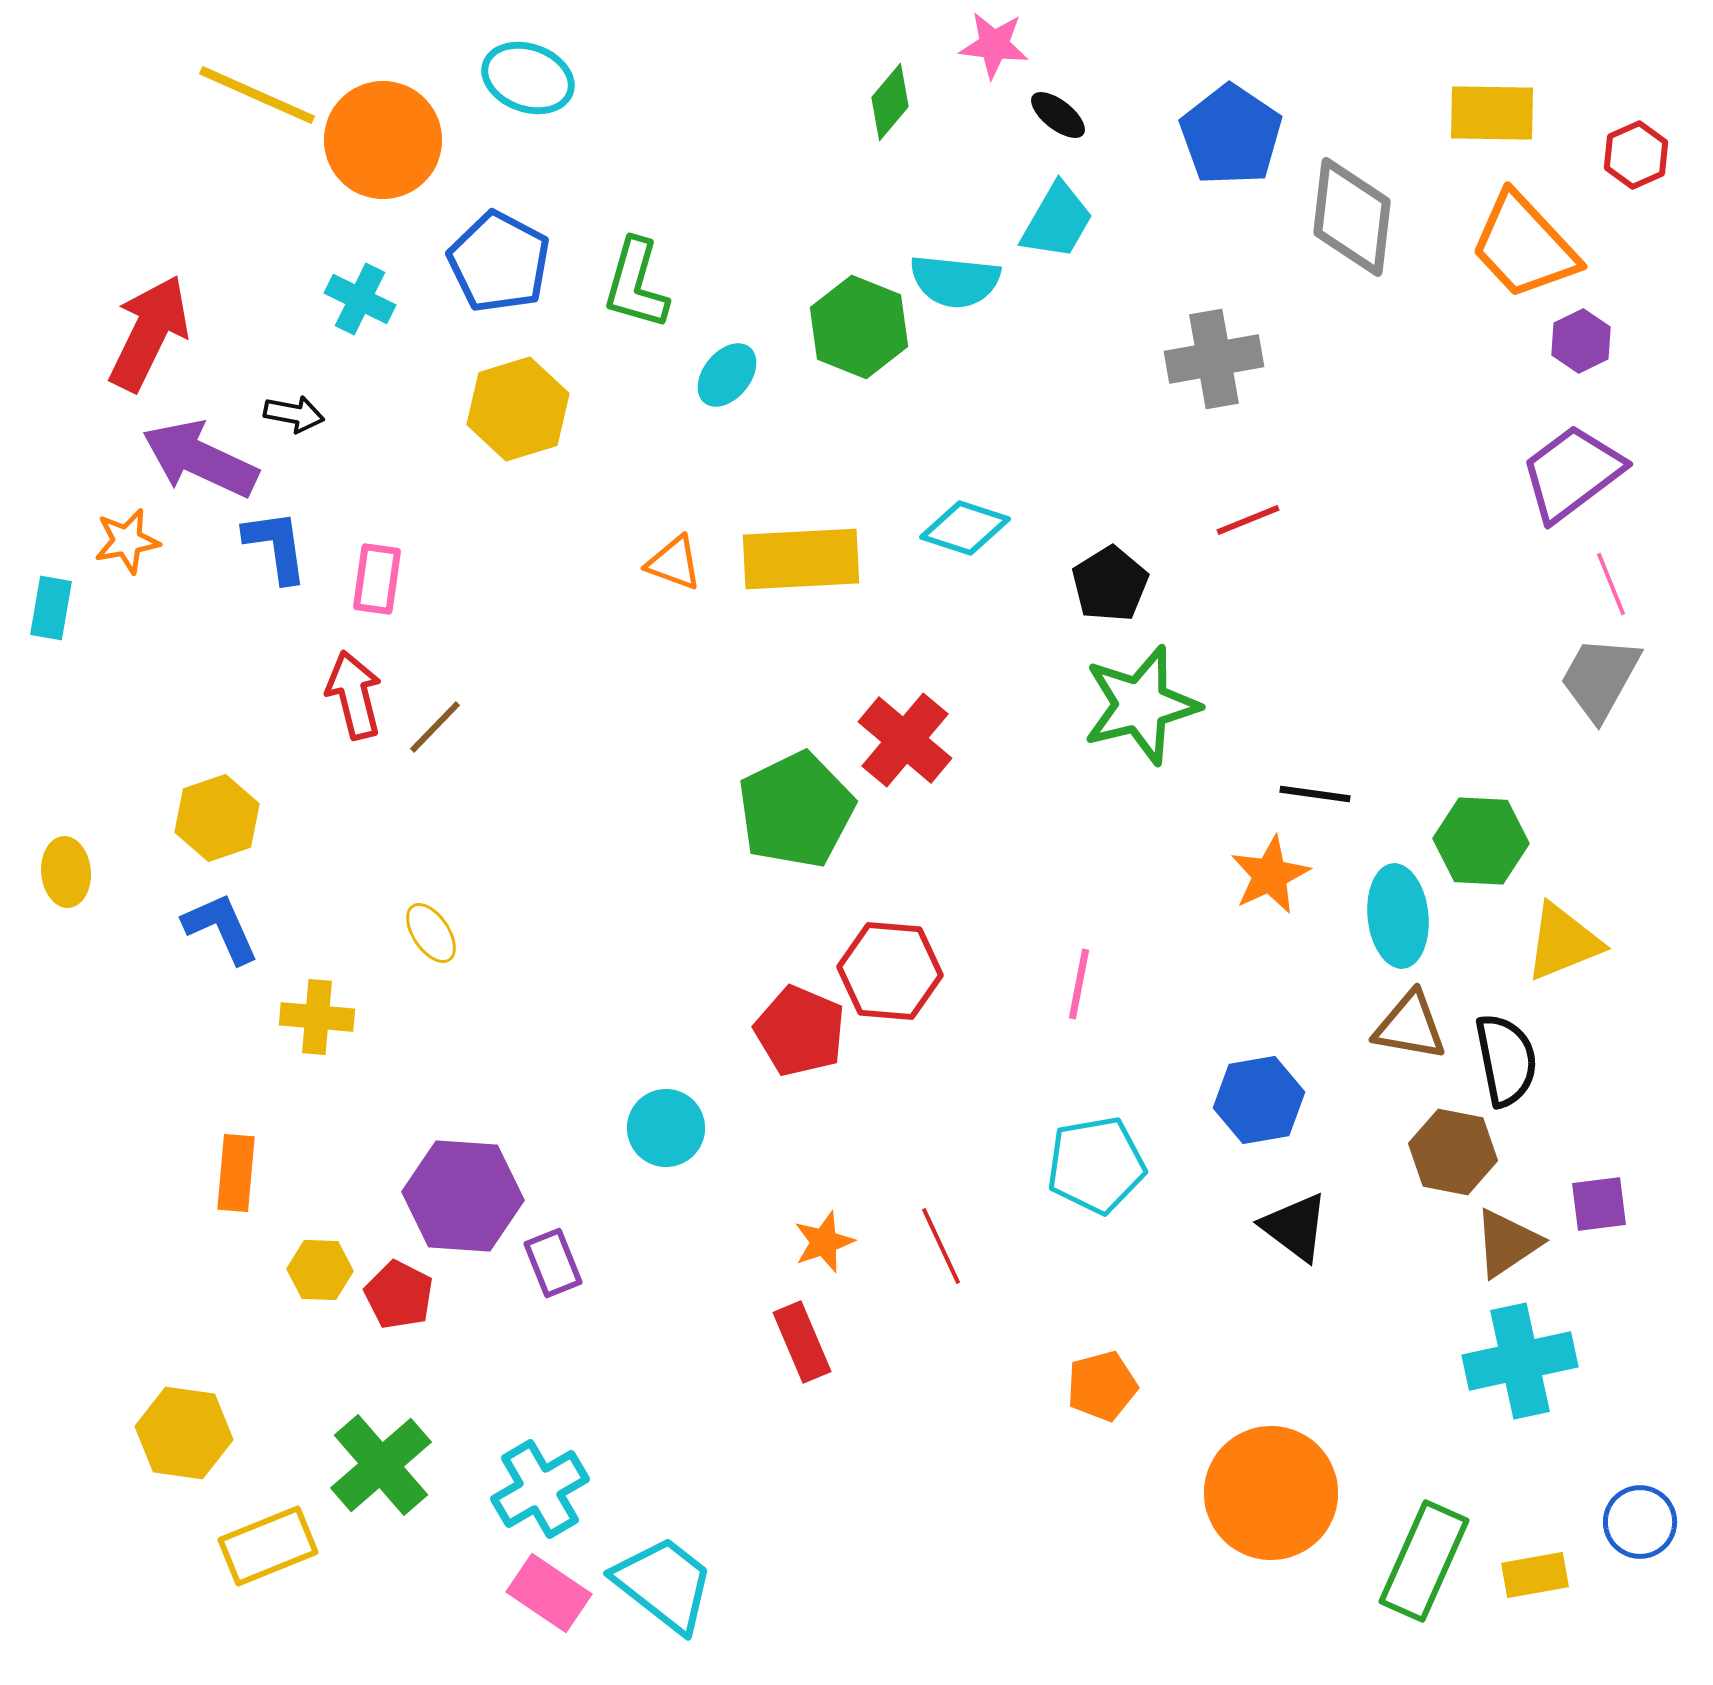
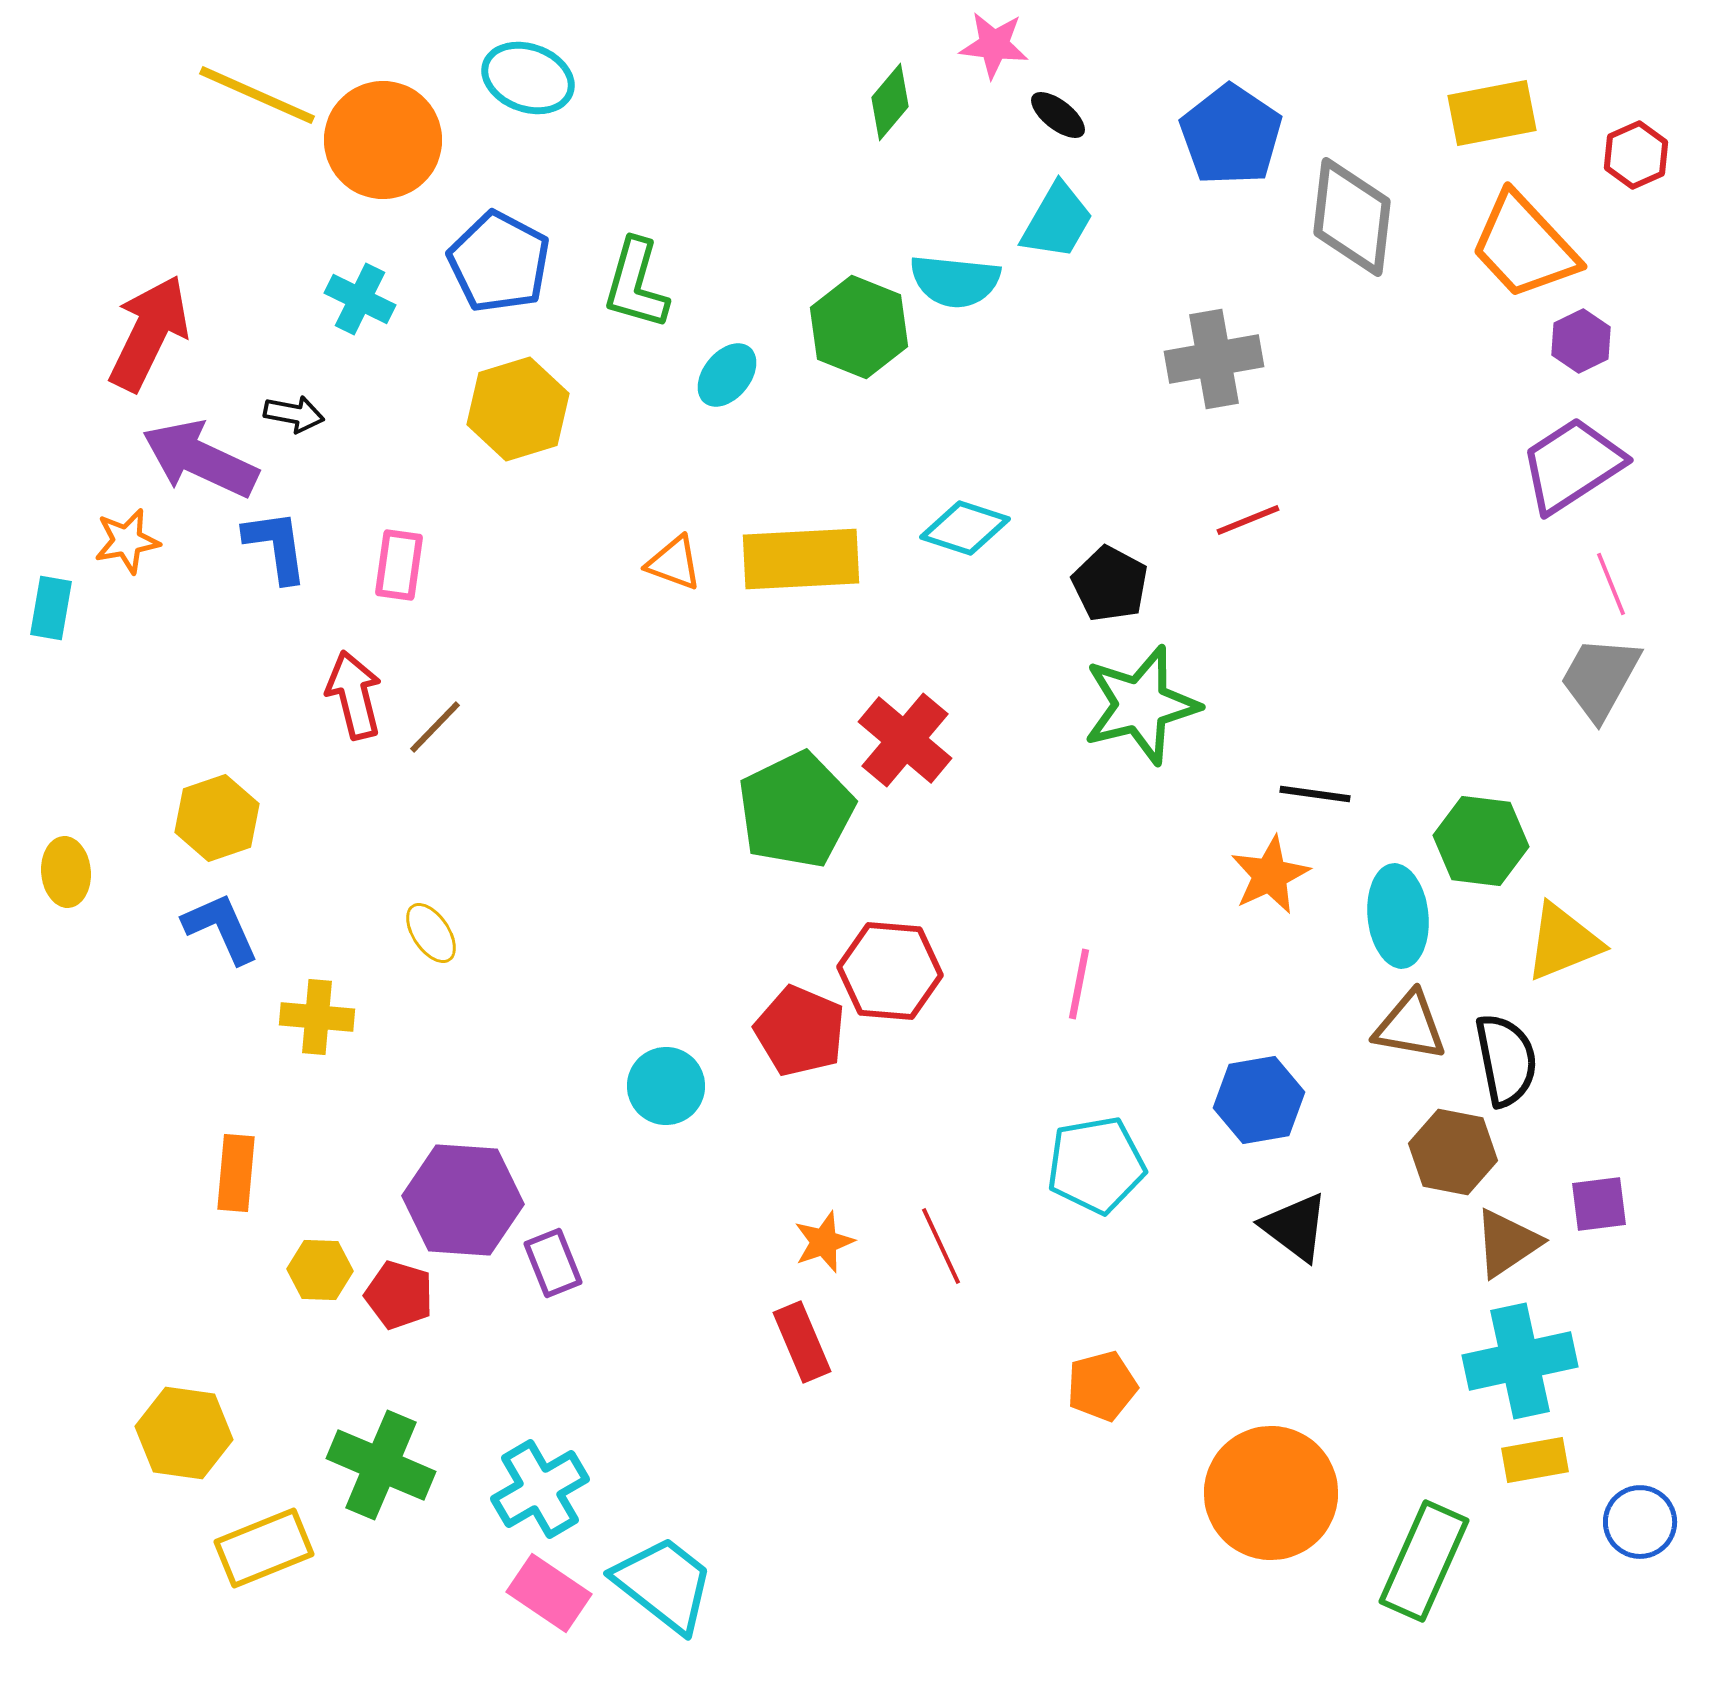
yellow rectangle at (1492, 113): rotated 12 degrees counterclockwise
purple trapezoid at (1572, 473): moved 8 px up; rotated 4 degrees clockwise
pink rectangle at (377, 579): moved 22 px right, 14 px up
black pentagon at (1110, 584): rotated 12 degrees counterclockwise
green hexagon at (1481, 841): rotated 4 degrees clockwise
cyan circle at (666, 1128): moved 42 px up
purple hexagon at (463, 1196): moved 4 px down
red pentagon at (399, 1295): rotated 10 degrees counterclockwise
green cross at (381, 1465): rotated 26 degrees counterclockwise
yellow rectangle at (268, 1546): moved 4 px left, 2 px down
yellow rectangle at (1535, 1575): moved 115 px up
